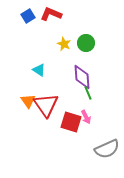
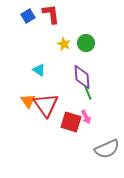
red L-shape: rotated 60 degrees clockwise
